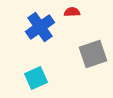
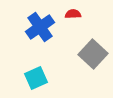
red semicircle: moved 1 px right, 2 px down
gray square: rotated 28 degrees counterclockwise
